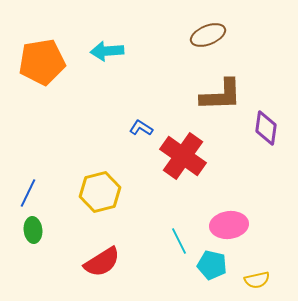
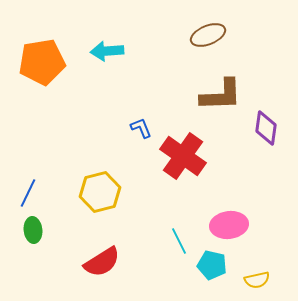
blue L-shape: rotated 35 degrees clockwise
